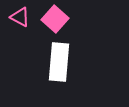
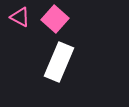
white rectangle: rotated 18 degrees clockwise
